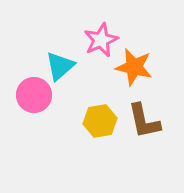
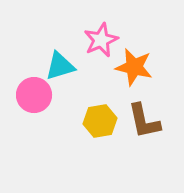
cyan triangle: rotated 24 degrees clockwise
